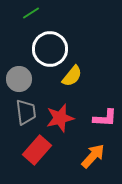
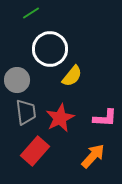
gray circle: moved 2 px left, 1 px down
red star: rotated 12 degrees counterclockwise
red rectangle: moved 2 px left, 1 px down
